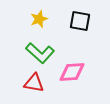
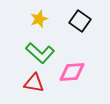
black square: rotated 25 degrees clockwise
